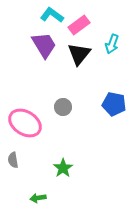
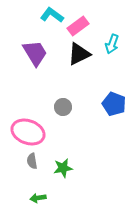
pink rectangle: moved 1 px left, 1 px down
purple trapezoid: moved 9 px left, 8 px down
black triangle: rotated 25 degrees clockwise
blue pentagon: rotated 10 degrees clockwise
pink ellipse: moved 3 px right, 9 px down; rotated 12 degrees counterclockwise
gray semicircle: moved 19 px right, 1 px down
green star: rotated 24 degrees clockwise
